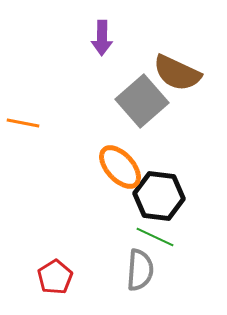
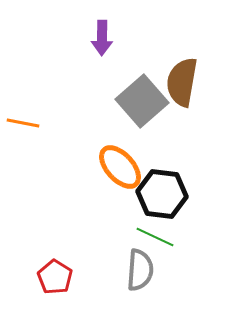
brown semicircle: moved 5 px right, 9 px down; rotated 75 degrees clockwise
black hexagon: moved 3 px right, 2 px up
red pentagon: rotated 8 degrees counterclockwise
